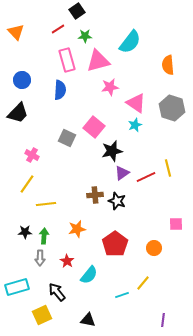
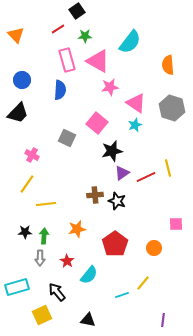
orange triangle at (16, 32): moved 3 px down
pink triangle at (98, 61): rotated 45 degrees clockwise
pink square at (94, 127): moved 3 px right, 4 px up
